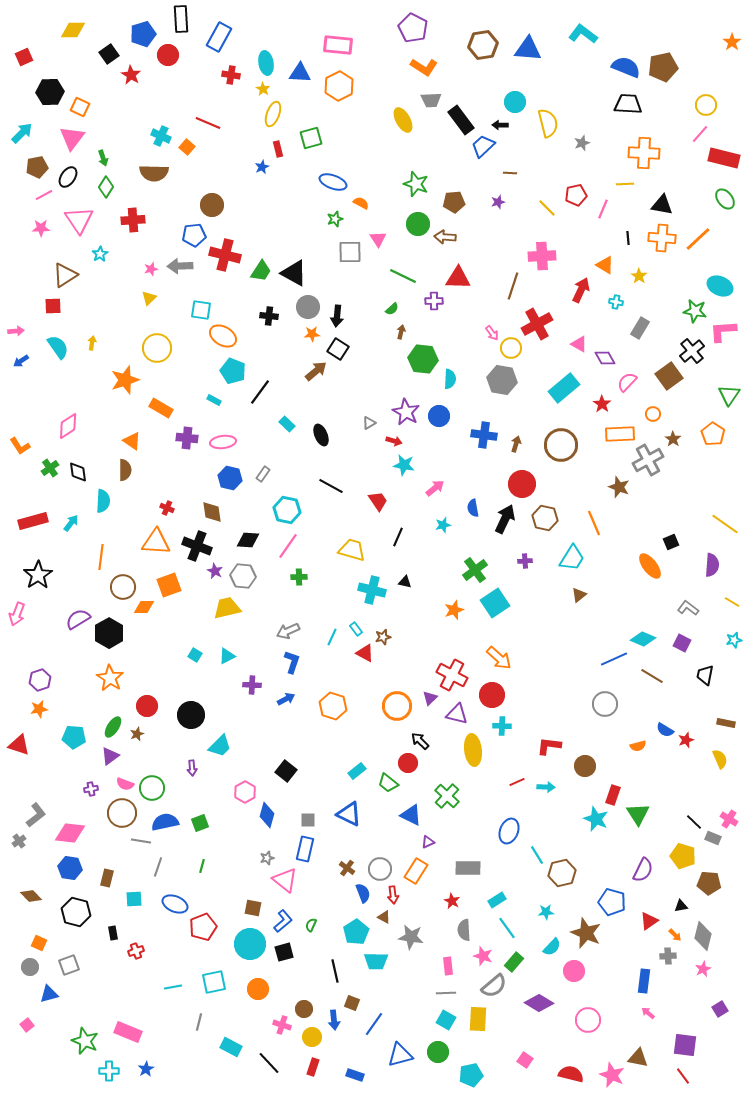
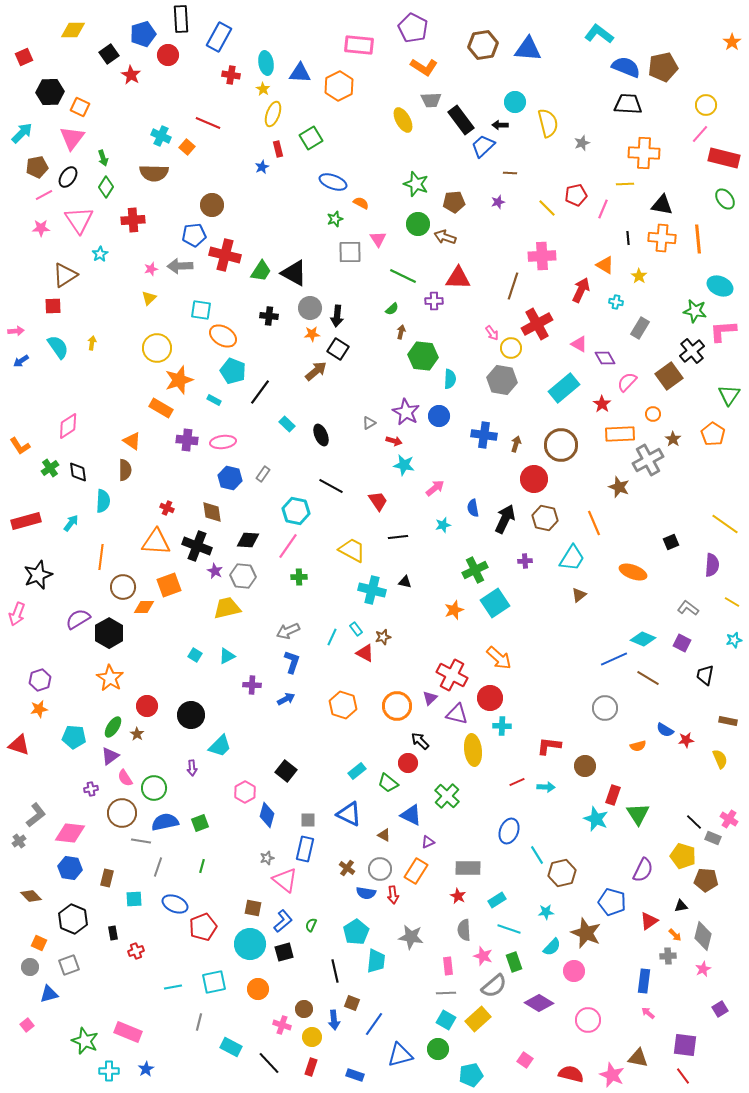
cyan L-shape at (583, 34): moved 16 px right
pink rectangle at (338, 45): moved 21 px right
green square at (311, 138): rotated 15 degrees counterclockwise
brown arrow at (445, 237): rotated 15 degrees clockwise
orange line at (698, 239): rotated 52 degrees counterclockwise
gray circle at (308, 307): moved 2 px right, 1 px down
green hexagon at (423, 359): moved 3 px up
orange star at (125, 380): moved 54 px right
purple cross at (187, 438): moved 2 px down
red circle at (522, 484): moved 12 px right, 5 px up
cyan hexagon at (287, 510): moved 9 px right, 1 px down
red rectangle at (33, 521): moved 7 px left
black line at (398, 537): rotated 60 degrees clockwise
yellow trapezoid at (352, 550): rotated 12 degrees clockwise
orange ellipse at (650, 566): moved 17 px left, 6 px down; rotated 32 degrees counterclockwise
green cross at (475, 570): rotated 10 degrees clockwise
black star at (38, 575): rotated 12 degrees clockwise
brown line at (652, 676): moved 4 px left, 2 px down
red circle at (492, 695): moved 2 px left, 3 px down
gray circle at (605, 704): moved 4 px down
orange hexagon at (333, 706): moved 10 px right, 1 px up
brown rectangle at (726, 723): moved 2 px right, 2 px up
brown star at (137, 734): rotated 16 degrees counterclockwise
red star at (686, 740): rotated 14 degrees clockwise
pink semicircle at (125, 784): moved 6 px up; rotated 36 degrees clockwise
green circle at (152, 788): moved 2 px right
brown pentagon at (709, 883): moved 3 px left, 3 px up
blue semicircle at (363, 893): moved 3 px right; rotated 120 degrees clockwise
red star at (452, 901): moved 6 px right, 5 px up
black hexagon at (76, 912): moved 3 px left, 7 px down; rotated 8 degrees clockwise
brown triangle at (384, 917): moved 82 px up
cyan line at (507, 928): moved 2 px right, 1 px down; rotated 35 degrees counterclockwise
cyan trapezoid at (376, 961): rotated 85 degrees counterclockwise
green rectangle at (514, 962): rotated 60 degrees counterclockwise
yellow rectangle at (478, 1019): rotated 45 degrees clockwise
green circle at (438, 1052): moved 3 px up
red rectangle at (313, 1067): moved 2 px left
